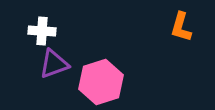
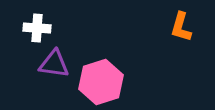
white cross: moved 5 px left, 3 px up
purple triangle: rotated 28 degrees clockwise
